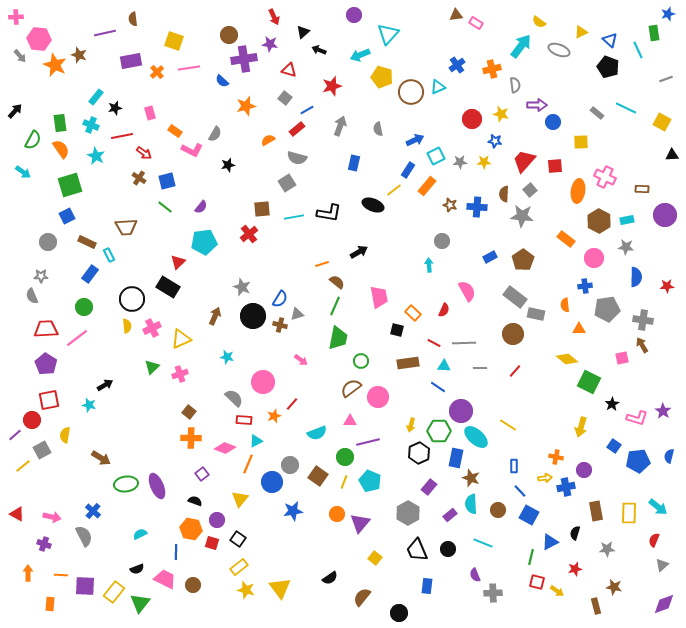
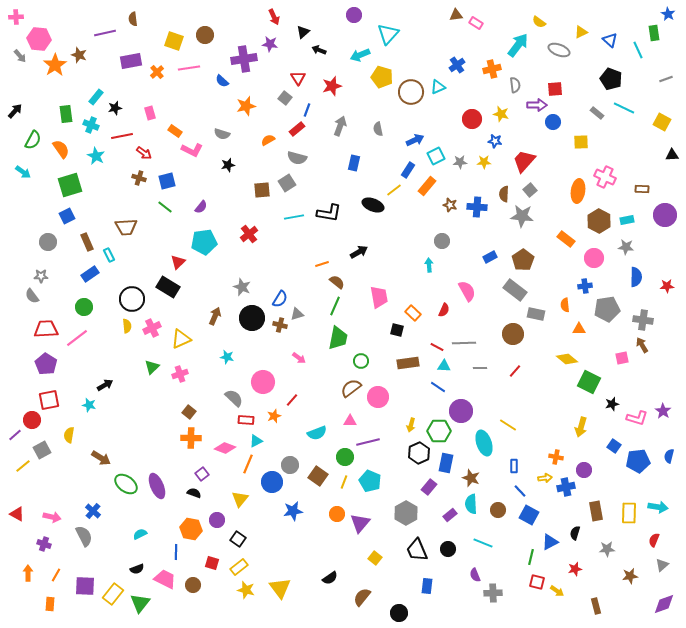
blue star at (668, 14): rotated 24 degrees counterclockwise
brown circle at (229, 35): moved 24 px left
cyan arrow at (521, 46): moved 3 px left, 1 px up
orange star at (55, 65): rotated 15 degrees clockwise
black pentagon at (608, 67): moved 3 px right, 12 px down
red triangle at (289, 70): moved 9 px right, 8 px down; rotated 42 degrees clockwise
cyan line at (626, 108): moved 2 px left
blue line at (307, 110): rotated 40 degrees counterclockwise
green rectangle at (60, 123): moved 6 px right, 9 px up
gray semicircle at (215, 134): moved 7 px right; rotated 77 degrees clockwise
red square at (555, 166): moved 77 px up
brown cross at (139, 178): rotated 16 degrees counterclockwise
brown square at (262, 209): moved 19 px up
brown rectangle at (87, 242): rotated 42 degrees clockwise
blue rectangle at (90, 274): rotated 18 degrees clockwise
gray semicircle at (32, 296): rotated 14 degrees counterclockwise
gray rectangle at (515, 297): moved 7 px up
black circle at (253, 316): moved 1 px left, 2 px down
red line at (434, 343): moved 3 px right, 4 px down
pink arrow at (301, 360): moved 2 px left, 2 px up
red line at (292, 404): moved 4 px up
black star at (612, 404): rotated 16 degrees clockwise
red rectangle at (244, 420): moved 2 px right
yellow semicircle at (65, 435): moved 4 px right
cyan ellipse at (476, 437): moved 8 px right, 6 px down; rotated 30 degrees clockwise
blue rectangle at (456, 458): moved 10 px left, 5 px down
green ellipse at (126, 484): rotated 45 degrees clockwise
black semicircle at (195, 501): moved 1 px left, 8 px up
cyan arrow at (658, 507): rotated 30 degrees counterclockwise
gray hexagon at (408, 513): moved 2 px left
red square at (212, 543): moved 20 px down
orange line at (61, 575): moved 5 px left; rotated 64 degrees counterclockwise
brown star at (614, 587): moved 16 px right, 11 px up; rotated 21 degrees counterclockwise
yellow rectangle at (114, 592): moved 1 px left, 2 px down
